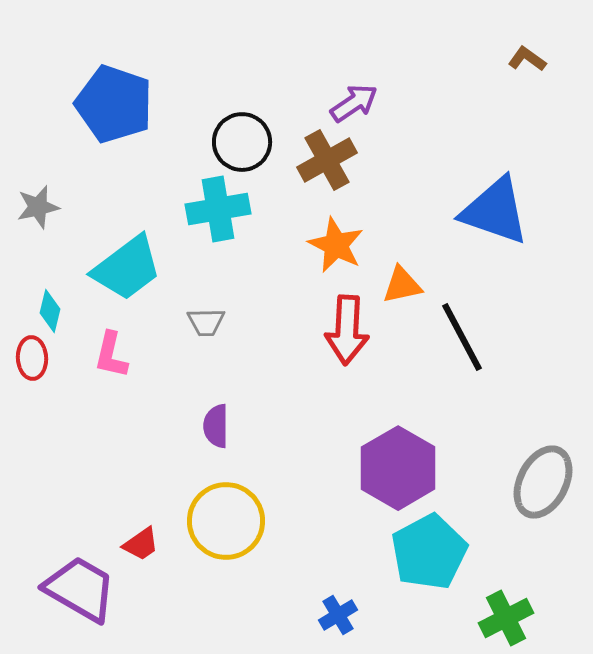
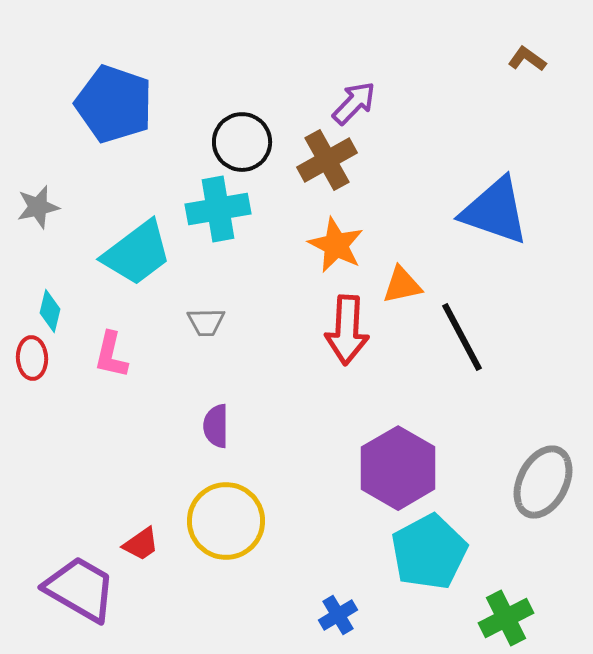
purple arrow: rotated 12 degrees counterclockwise
cyan trapezoid: moved 10 px right, 15 px up
